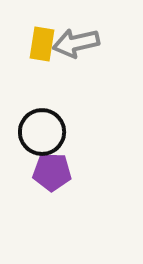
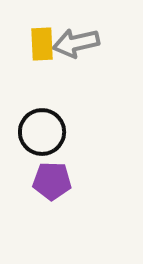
yellow rectangle: rotated 12 degrees counterclockwise
purple pentagon: moved 9 px down
